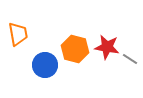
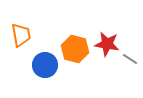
orange trapezoid: moved 3 px right, 1 px down
red star: moved 3 px up
